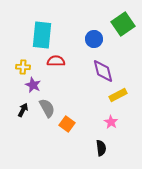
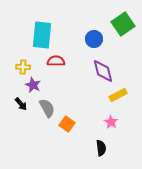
black arrow: moved 2 px left, 6 px up; rotated 112 degrees clockwise
